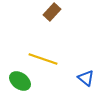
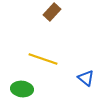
green ellipse: moved 2 px right, 8 px down; rotated 30 degrees counterclockwise
